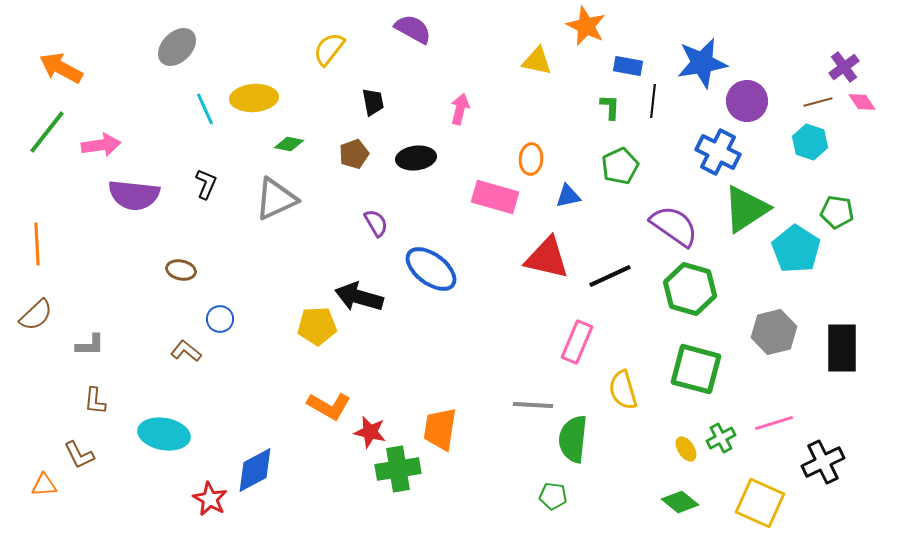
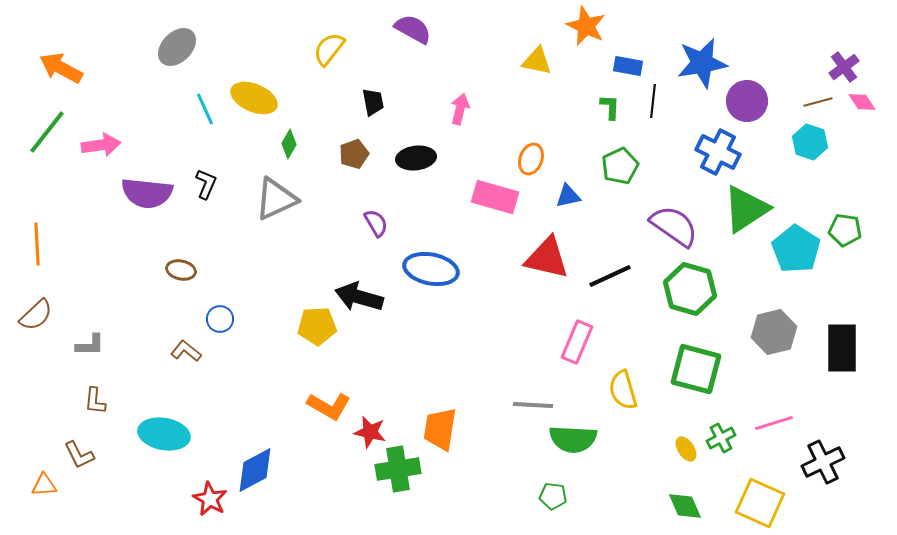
yellow ellipse at (254, 98): rotated 27 degrees clockwise
green diamond at (289, 144): rotated 72 degrees counterclockwise
orange ellipse at (531, 159): rotated 16 degrees clockwise
purple semicircle at (134, 195): moved 13 px right, 2 px up
green pentagon at (837, 212): moved 8 px right, 18 px down
blue ellipse at (431, 269): rotated 26 degrees counterclockwise
green semicircle at (573, 439): rotated 93 degrees counterclockwise
green diamond at (680, 502): moved 5 px right, 4 px down; rotated 27 degrees clockwise
